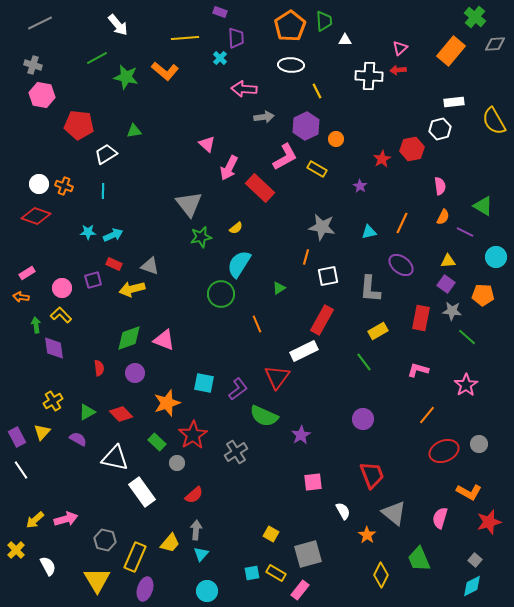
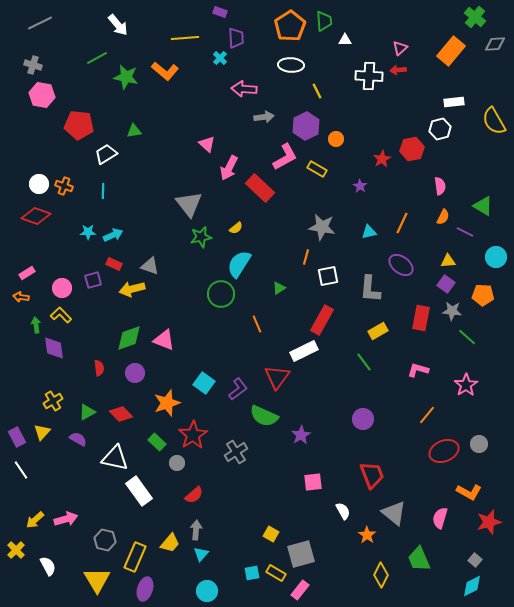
cyan square at (204, 383): rotated 25 degrees clockwise
white rectangle at (142, 492): moved 3 px left, 1 px up
gray square at (308, 554): moved 7 px left
